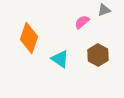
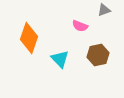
pink semicircle: moved 2 px left, 4 px down; rotated 119 degrees counterclockwise
brown hexagon: rotated 20 degrees clockwise
cyan triangle: rotated 12 degrees clockwise
